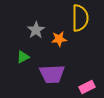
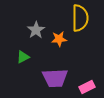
purple trapezoid: moved 3 px right, 4 px down
